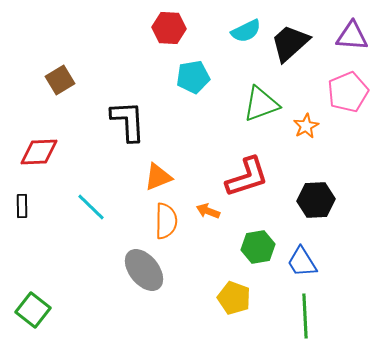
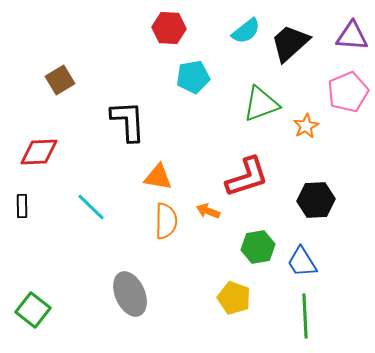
cyan semicircle: rotated 12 degrees counterclockwise
orange triangle: rotated 32 degrees clockwise
gray ellipse: moved 14 px left, 24 px down; rotated 15 degrees clockwise
